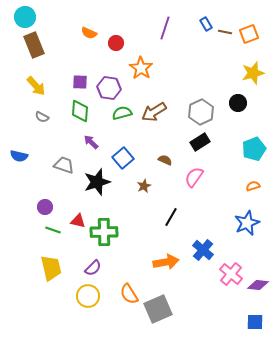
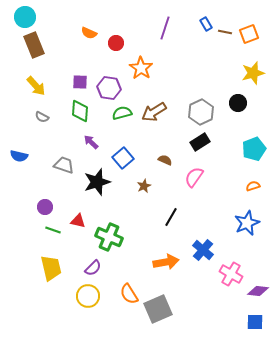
green cross at (104, 232): moved 5 px right, 5 px down; rotated 24 degrees clockwise
pink cross at (231, 274): rotated 10 degrees counterclockwise
purple diamond at (258, 285): moved 6 px down
